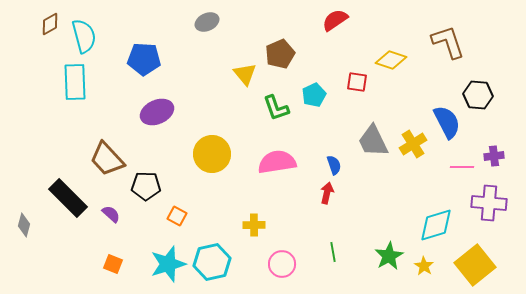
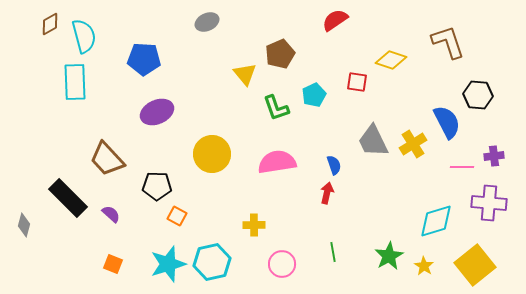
black pentagon at (146, 186): moved 11 px right
cyan diamond at (436, 225): moved 4 px up
